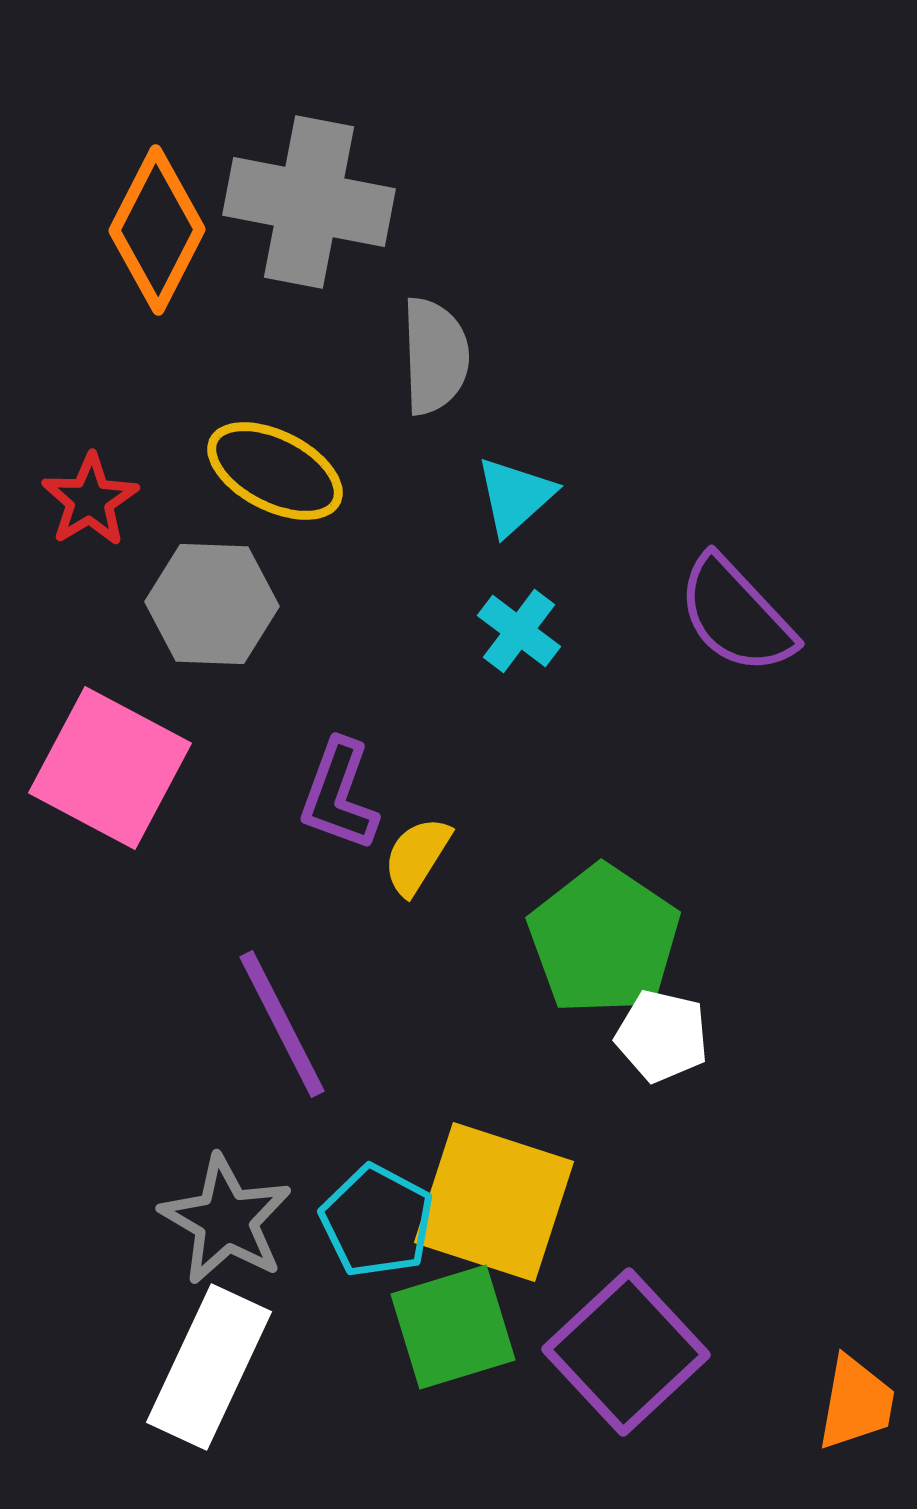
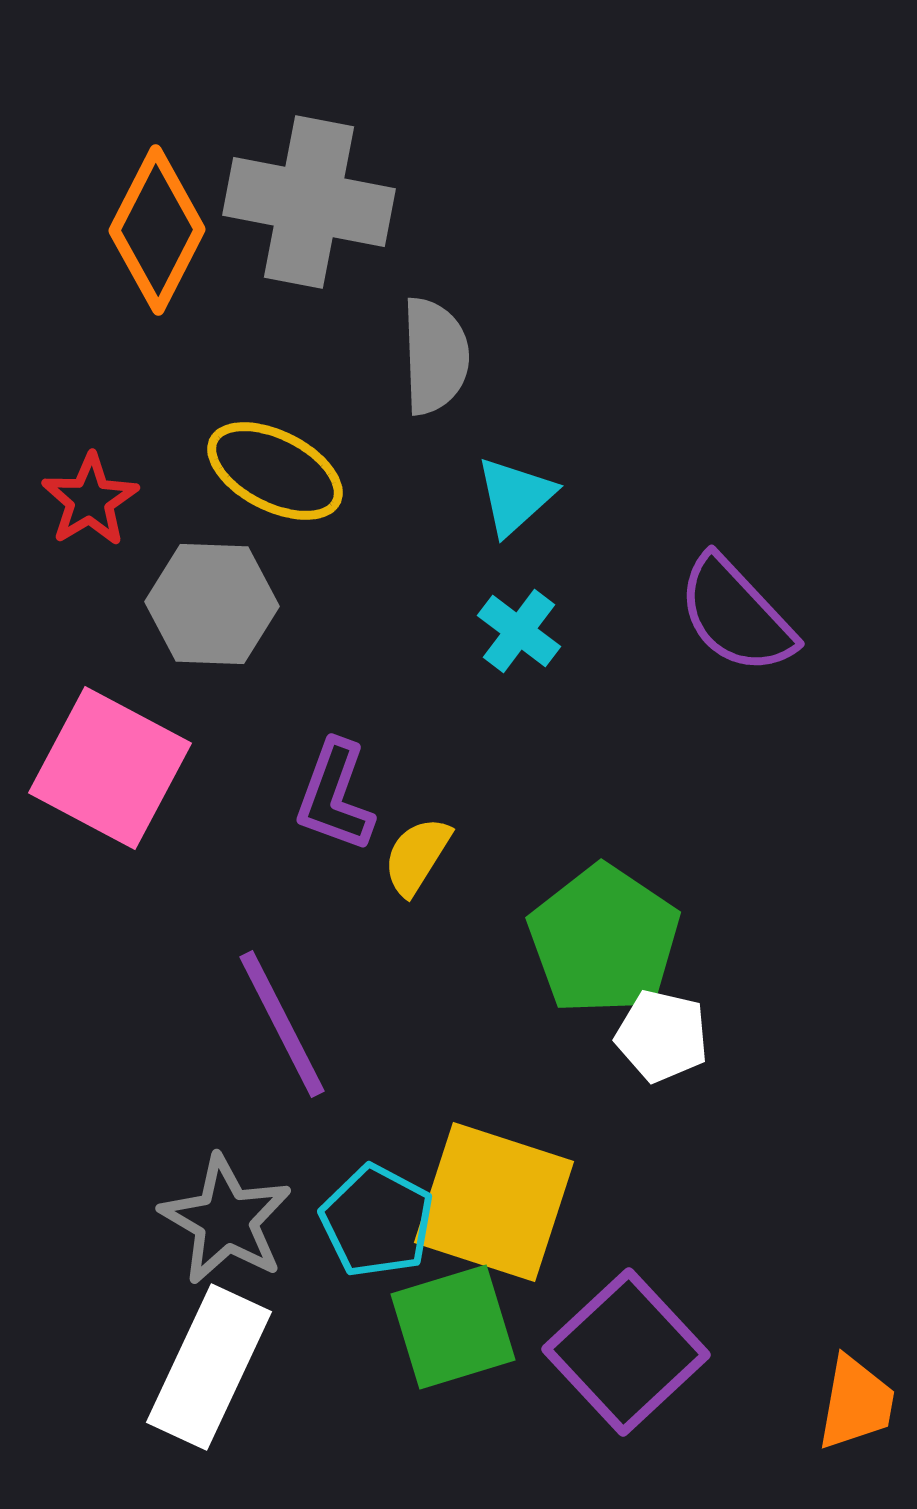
purple L-shape: moved 4 px left, 1 px down
